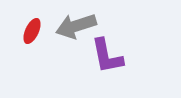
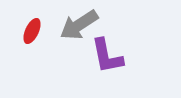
gray arrow: moved 3 px right, 1 px up; rotated 15 degrees counterclockwise
